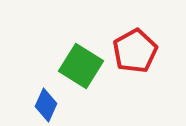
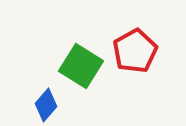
blue diamond: rotated 16 degrees clockwise
